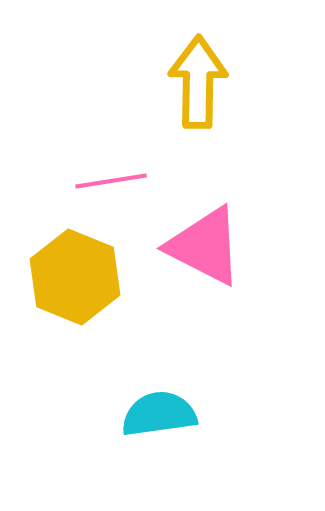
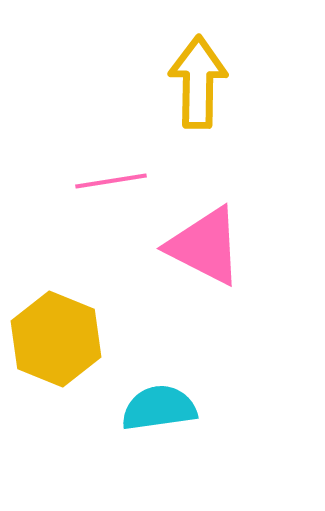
yellow hexagon: moved 19 px left, 62 px down
cyan semicircle: moved 6 px up
